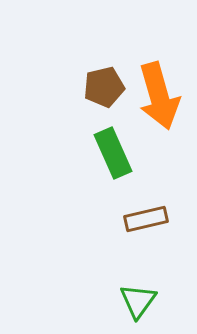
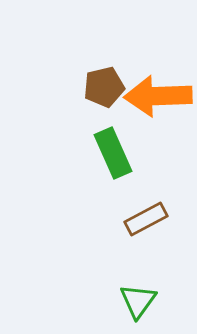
orange arrow: moved 1 px left; rotated 104 degrees clockwise
brown rectangle: rotated 15 degrees counterclockwise
